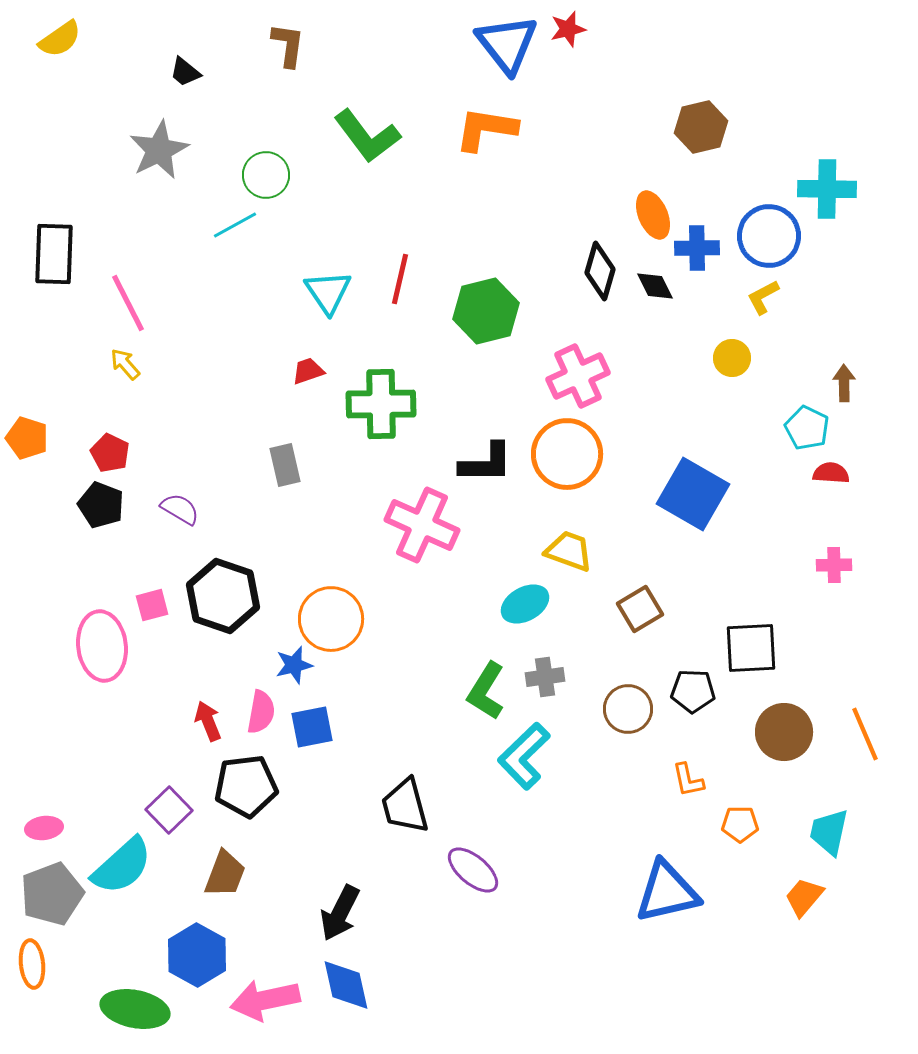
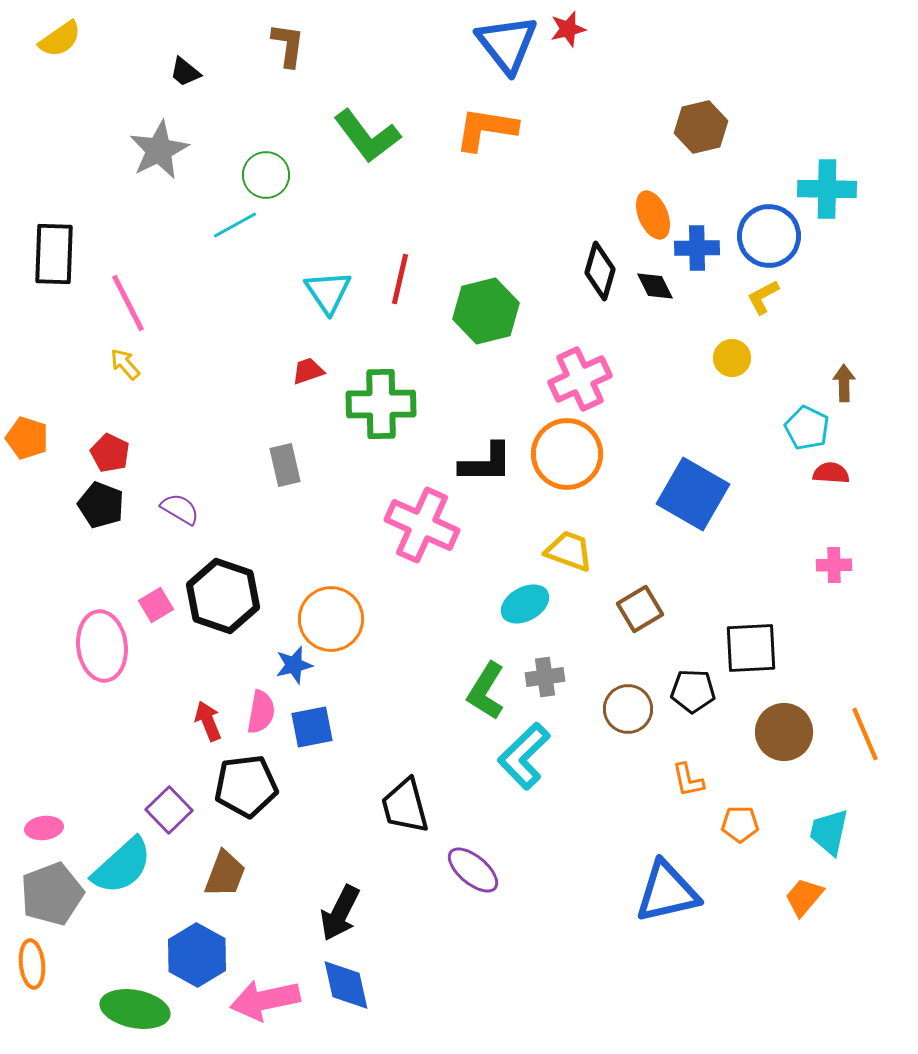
pink cross at (578, 376): moved 2 px right, 3 px down
pink square at (152, 605): moved 4 px right; rotated 16 degrees counterclockwise
